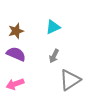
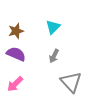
cyan triangle: rotated 21 degrees counterclockwise
gray triangle: moved 1 px right, 2 px down; rotated 40 degrees counterclockwise
pink arrow: rotated 24 degrees counterclockwise
